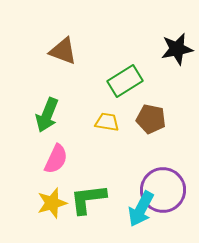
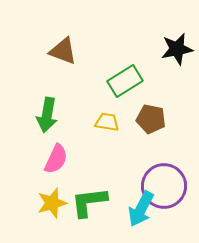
green arrow: rotated 12 degrees counterclockwise
purple circle: moved 1 px right, 4 px up
green L-shape: moved 1 px right, 3 px down
